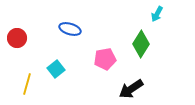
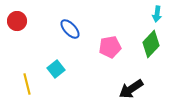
cyan arrow: rotated 21 degrees counterclockwise
blue ellipse: rotated 30 degrees clockwise
red circle: moved 17 px up
green diamond: moved 10 px right; rotated 12 degrees clockwise
pink pentagon: moved 5 px right, 12 px up
yellow line: rotated 30 degrees counterclockwise
